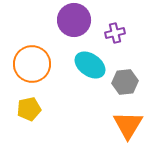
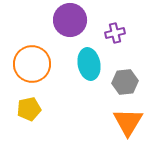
purple circle: moved 4 px left
cyan ellipse: moved 1 px left, 1 px up; rotated 44 degrees clockwise
orange triangle: moved 3 px up
